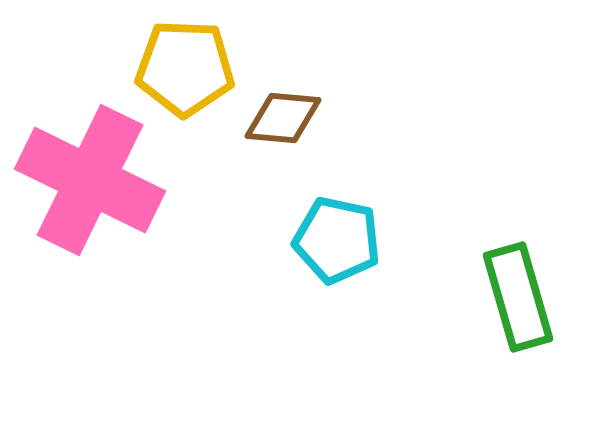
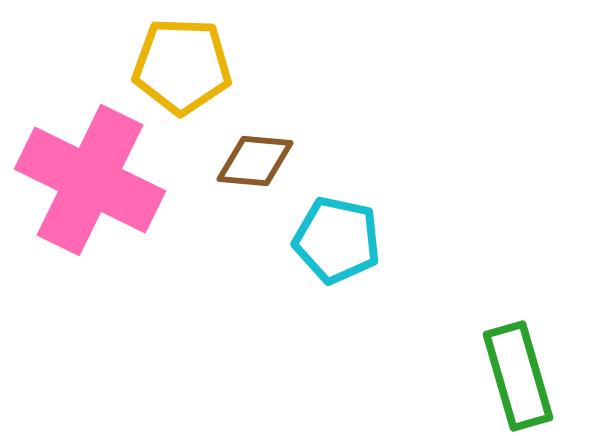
yellow pentagon: moved 3 px left, 2 px up
brown diamond: moved 28 px left, 43 px down
green rectangle: moved 79 px down
